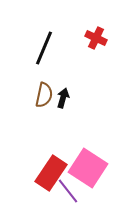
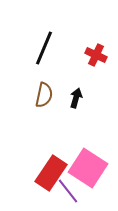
red cross: moved 17 px down
black arrow: moved 13 px right
